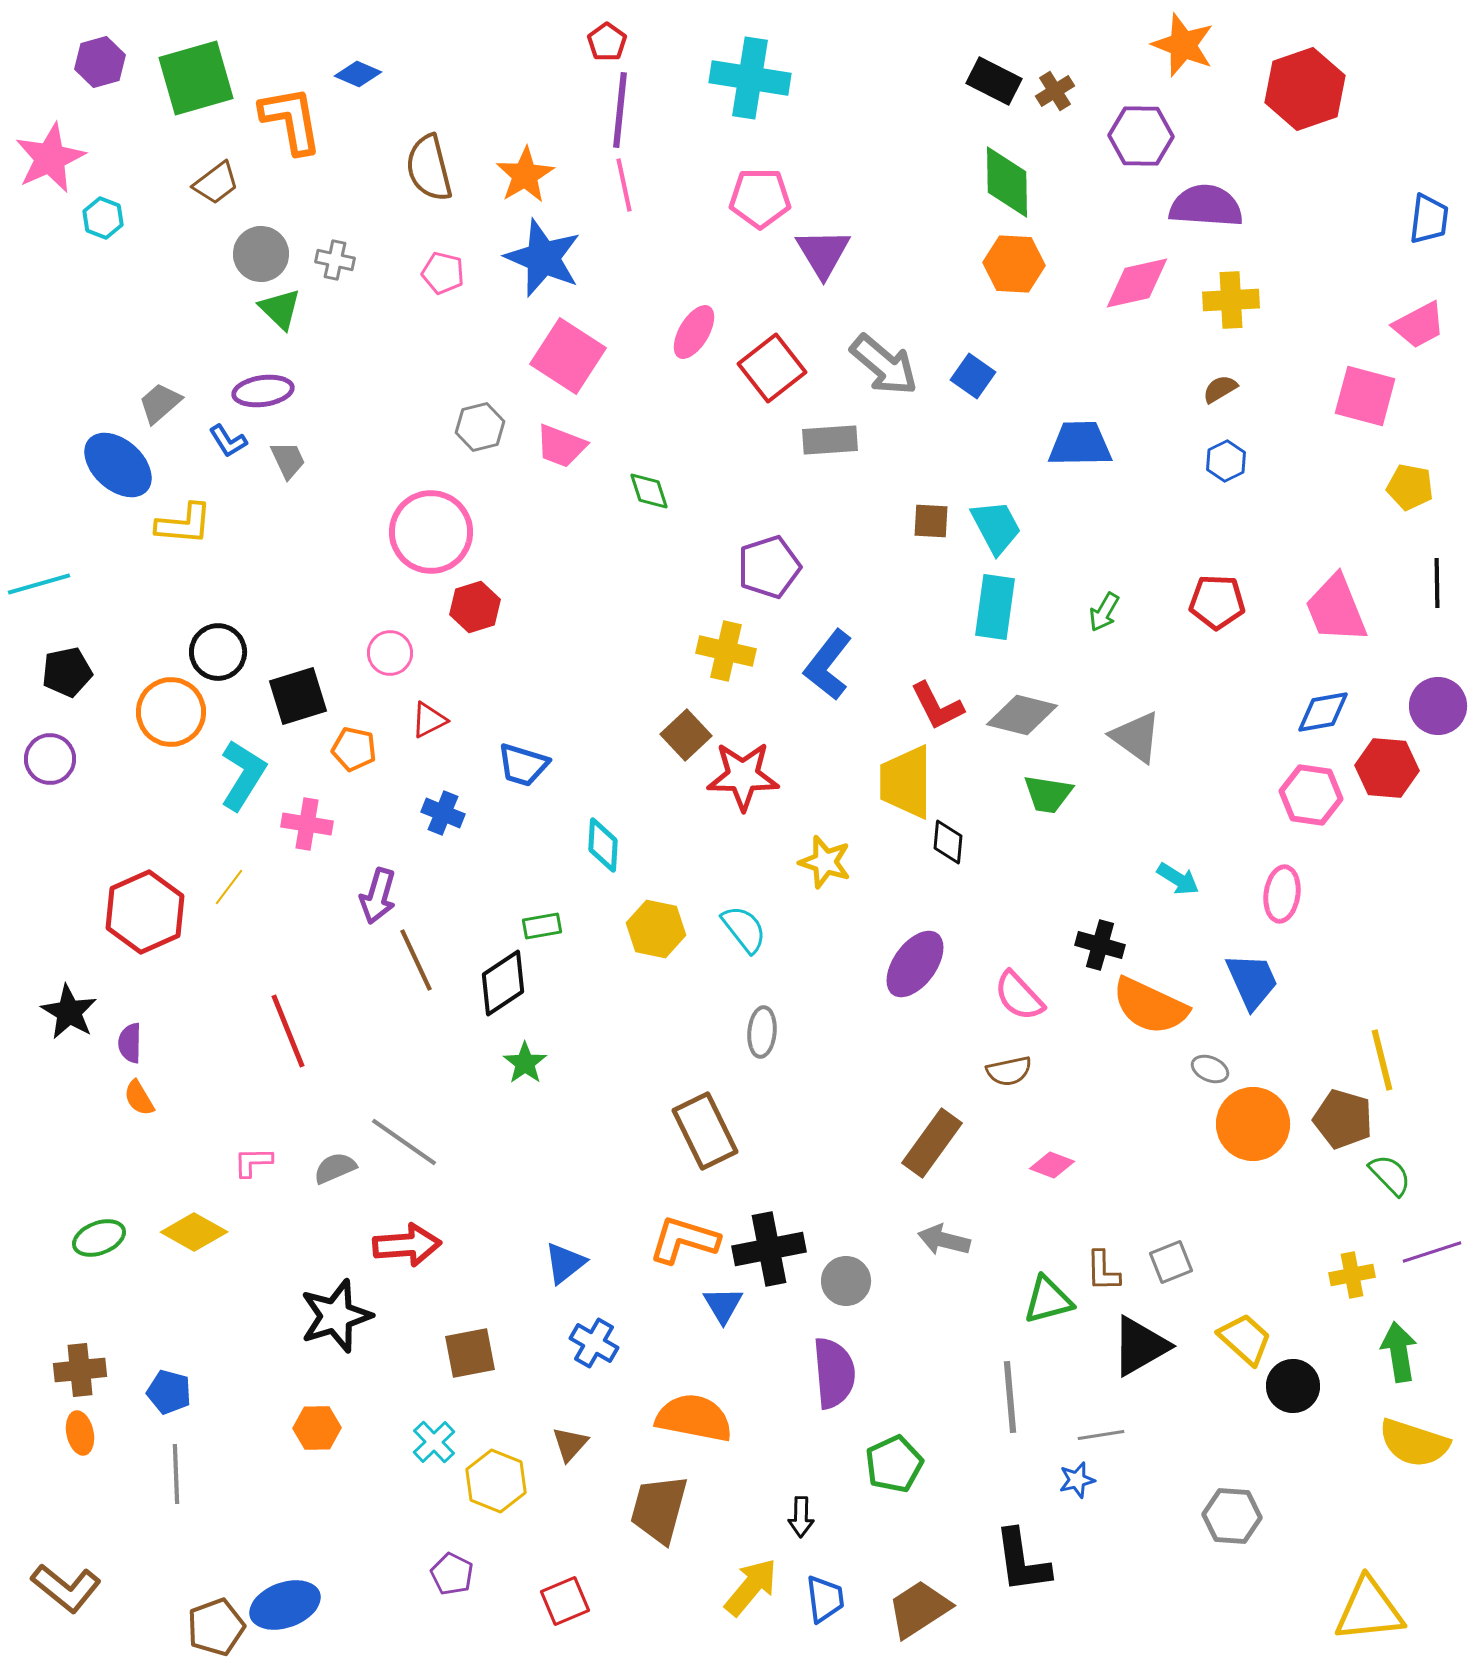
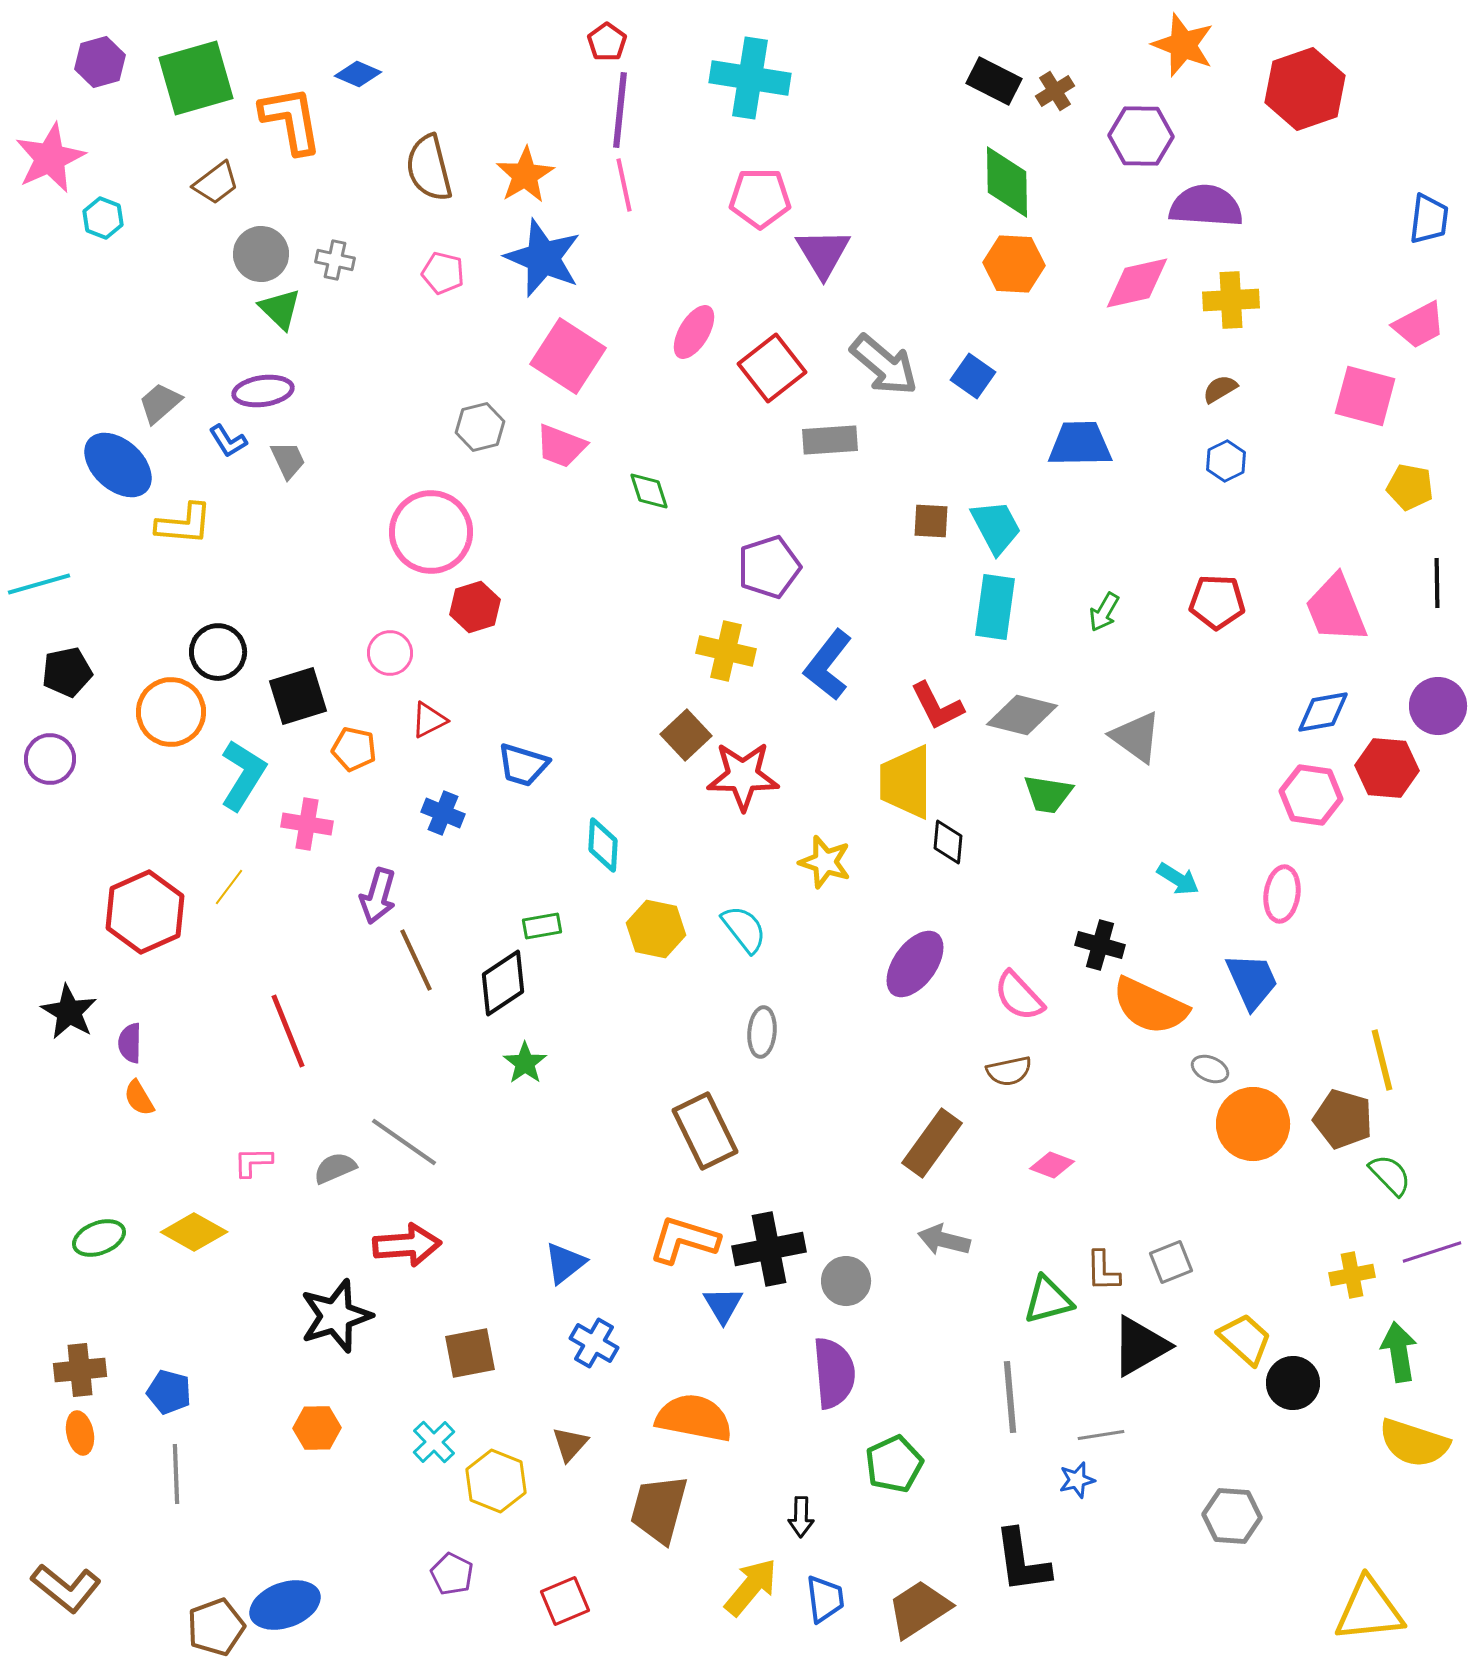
black circle at (1293, 1386): moved 3 px up
